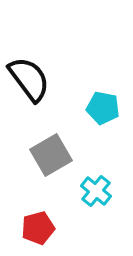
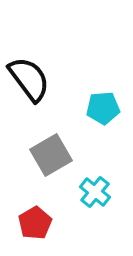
cyan pentagon: rotated 16 degrees counterclockwise
cyan cross: moved 1 px left, 1 px down
red pentagon: moved 3 px left, 5 px up; rotated 16 degrees counterclockwise
